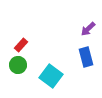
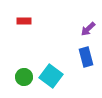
red rectangle: moved 3 px right, 24 px up; rotated 48 degrees clockwise
green circle: moved 6 px right, 12 px down
